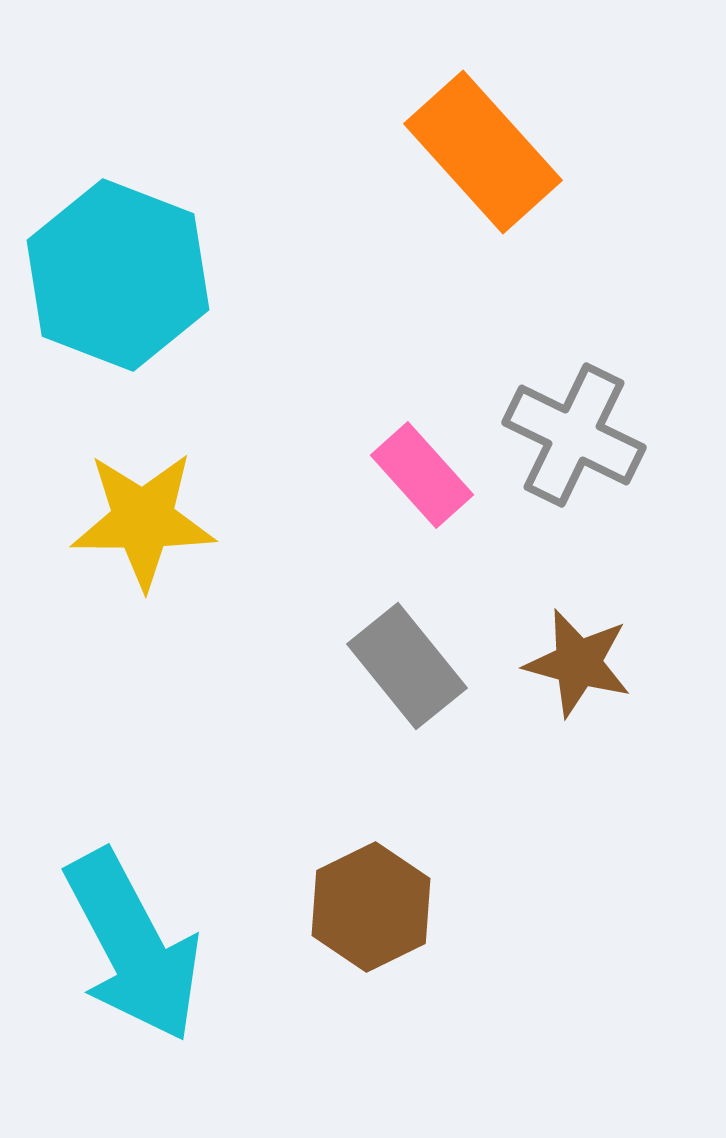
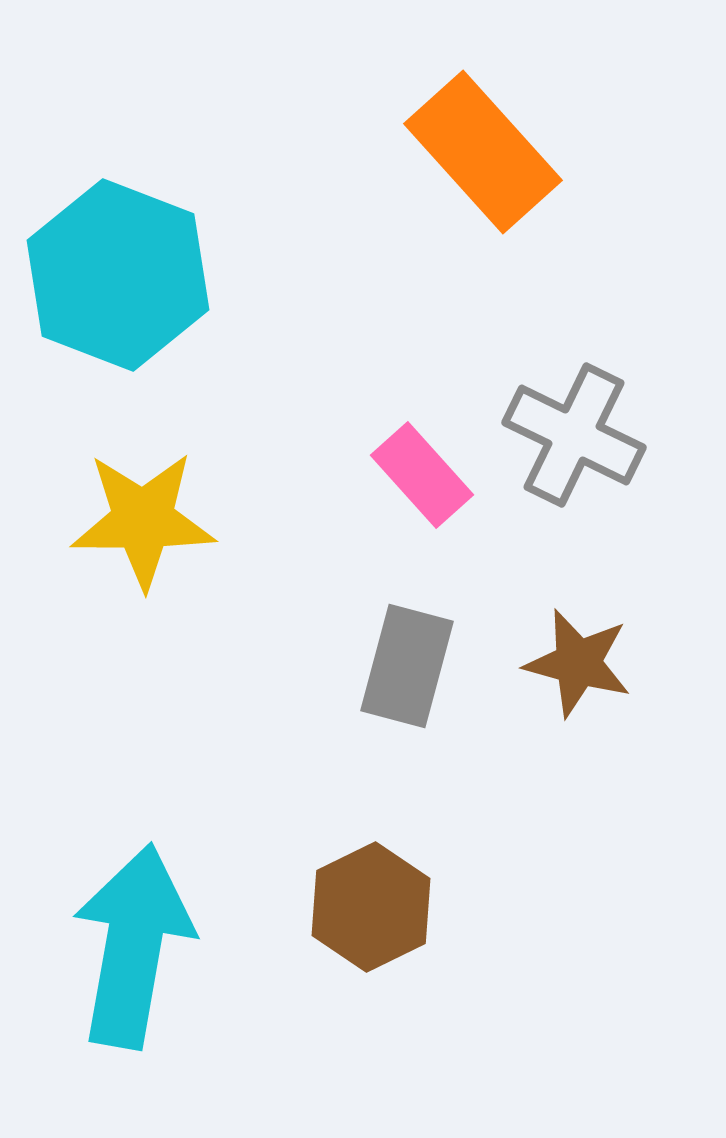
gray rectangle: rotated 54 degrees clockwise
cyan arrow: rotated 142 degrees counterclockwise
